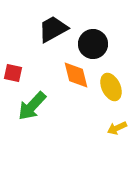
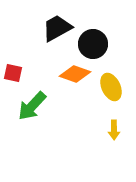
black trapezoid: moved 4 px right, 1 px up
orange diamond: moved 1 px left, 1 px up; rotated 56 degrees counterclockwise
yellow arrow: moved 3 px left, 2 px down; rotated 66 degrees counterclockwise
